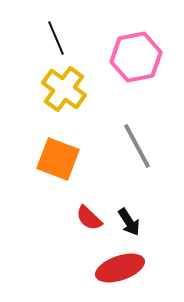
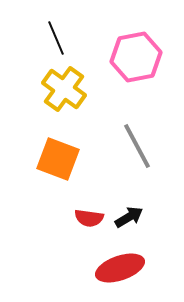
red semicircle: rotated 36 degrees counterclockwise
black arrow: moved 5 px up; rotated 88 degrees counterclockwise
